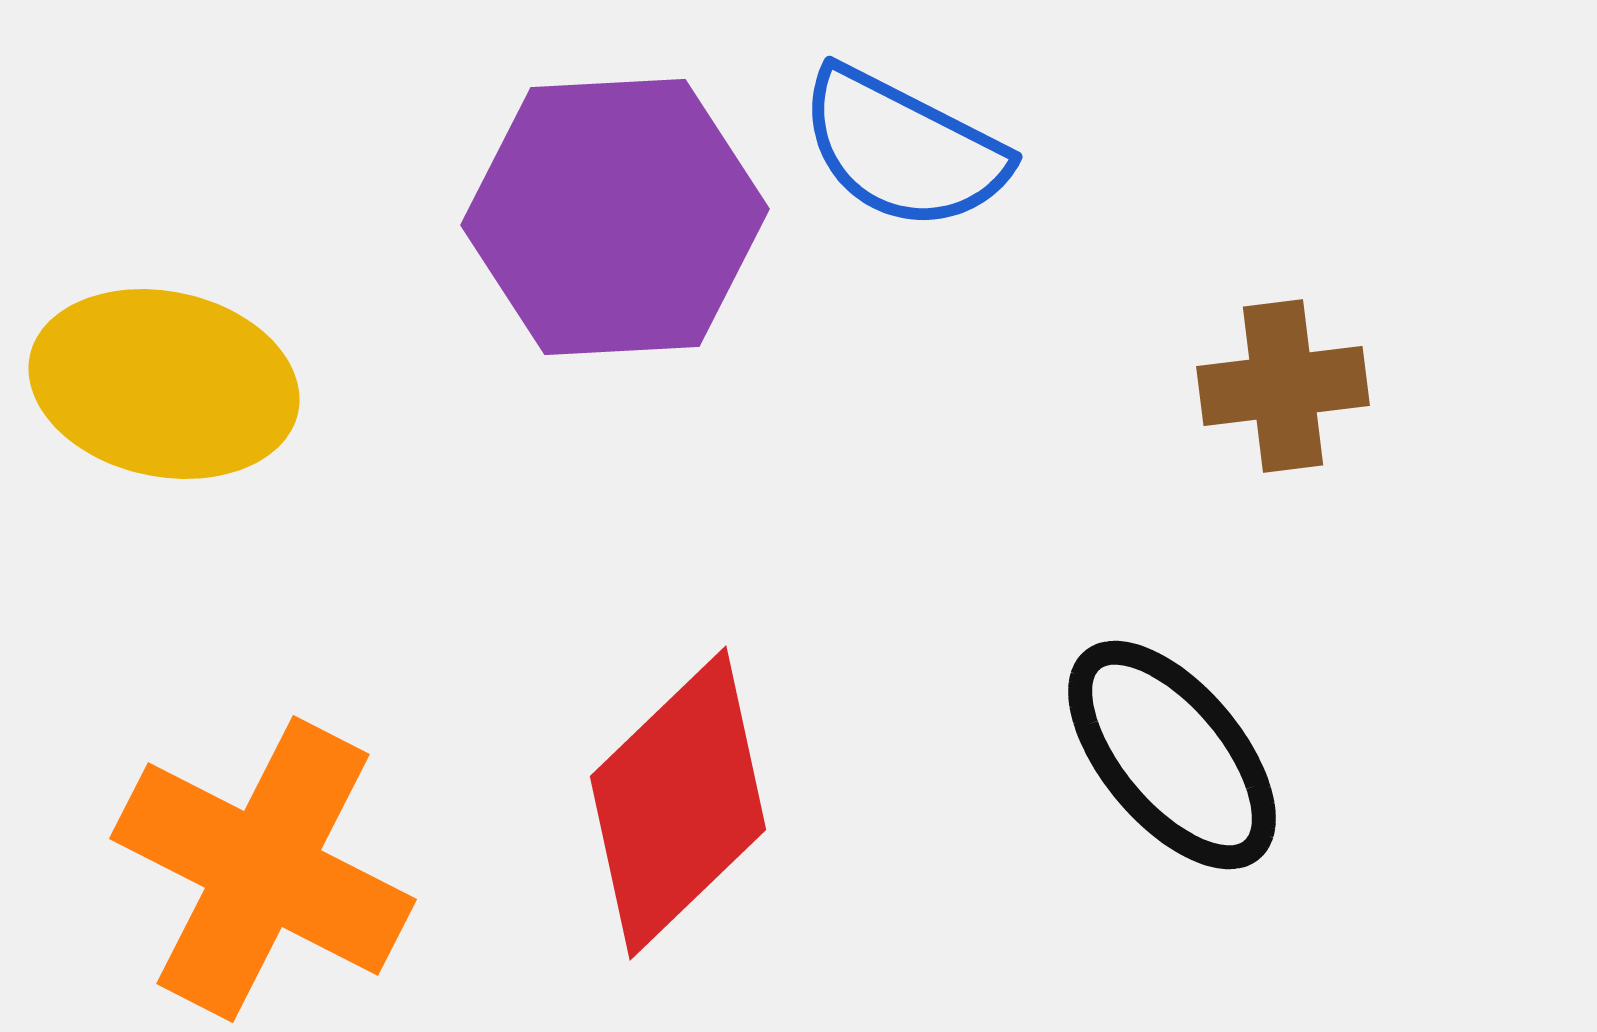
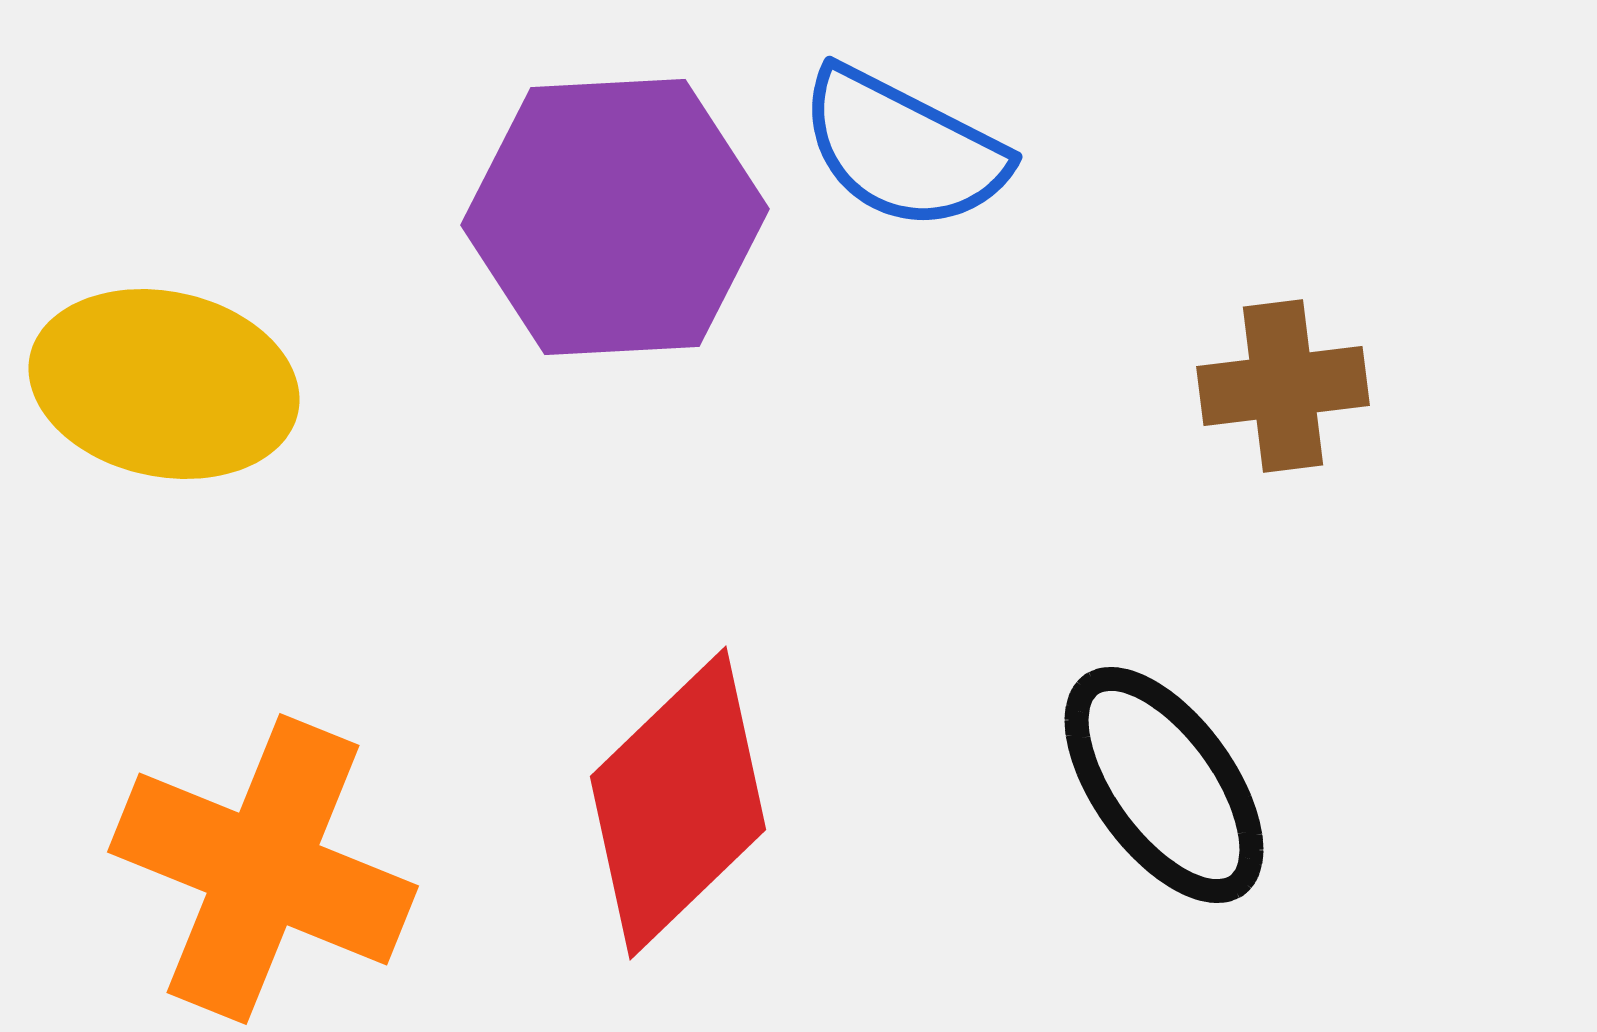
black ellipse: moved 8 px left, 30 px down; rotated 4 degrees clockwise
orange cross: rotated 5 degrees counterclockwise
